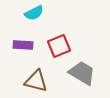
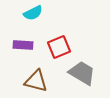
cyan semicircle: moved 1 px left
red square: moved 1 px down
